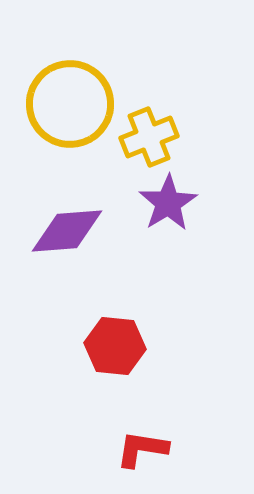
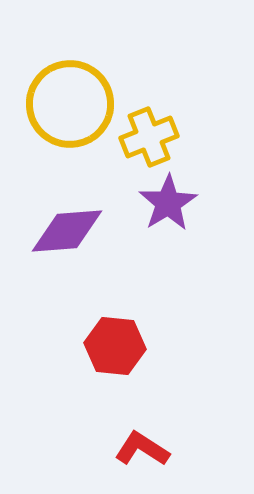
red L-shape: rotated 24 degrees clockwise
